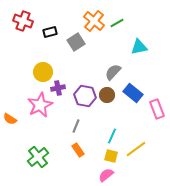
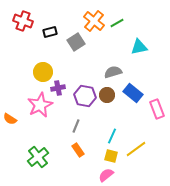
gray semicircle: rotated 30 degrees clockwise
